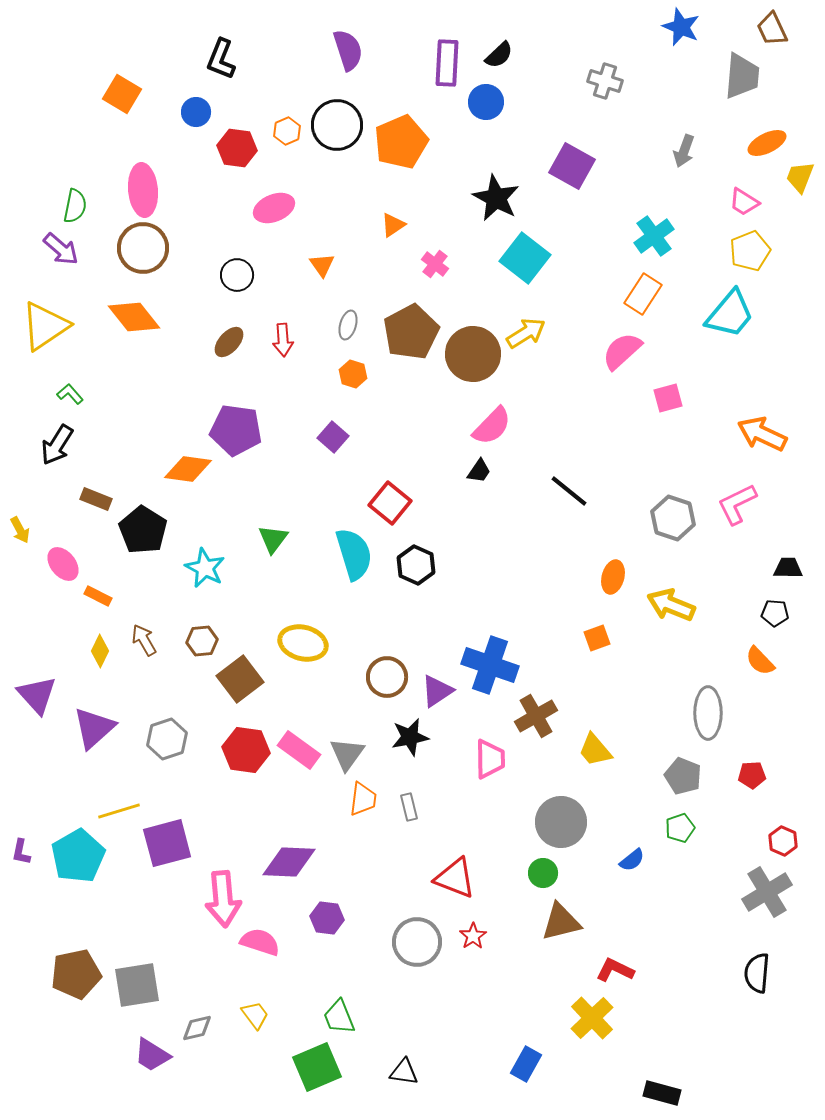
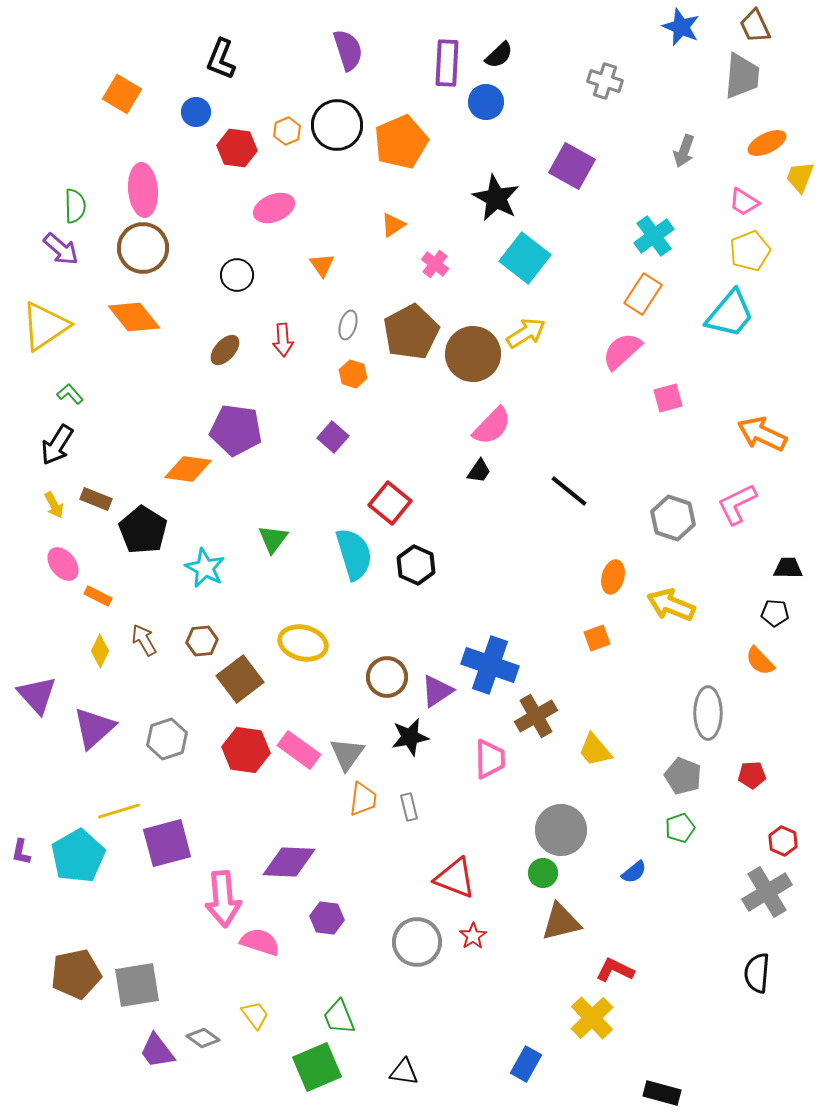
brown trapezoid at (772, 29): moved 17 px left, 3 px up
green semicircle at (75, 206): rotated 12 degrees counterclockwise
brown ellipse at (229, 342): moved 4 px left, 8 px down
yellow arrow at (20, 530): moved 34 px right, 25 px up
gray circle at (561, 822): moved 8 px down
blue semicircle at (632, 860): moved 2 px right, 12 px down
gray diamond at (197, 1028): moved 6 px right, 10 px down; rotated 48 degrees clockwise
purple trapezoid at (152, 1055): moved 5 px right, 4 px up; rotated 21 degrees clockwise
